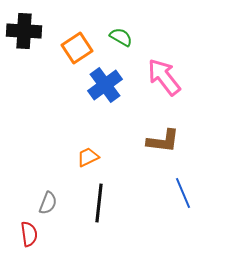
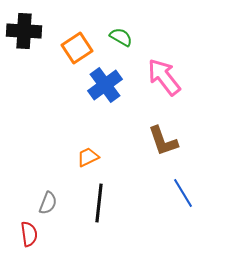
brown L-shape: rotated 64 degrees clockwise
blue line: rotated 8 degrees counterclockwise
